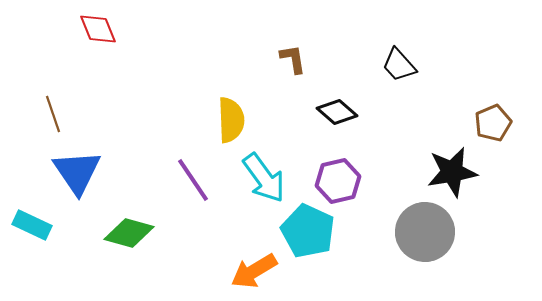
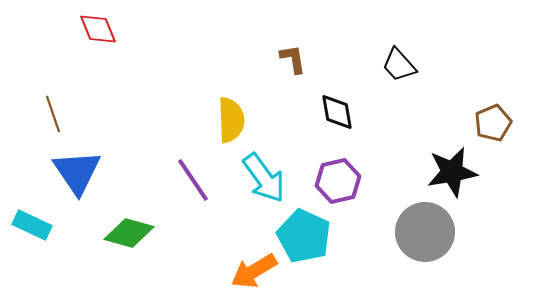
black diamond: rotated 39 degrees clockwise
cyan pentagon: moved 4 px left, 5 px down
